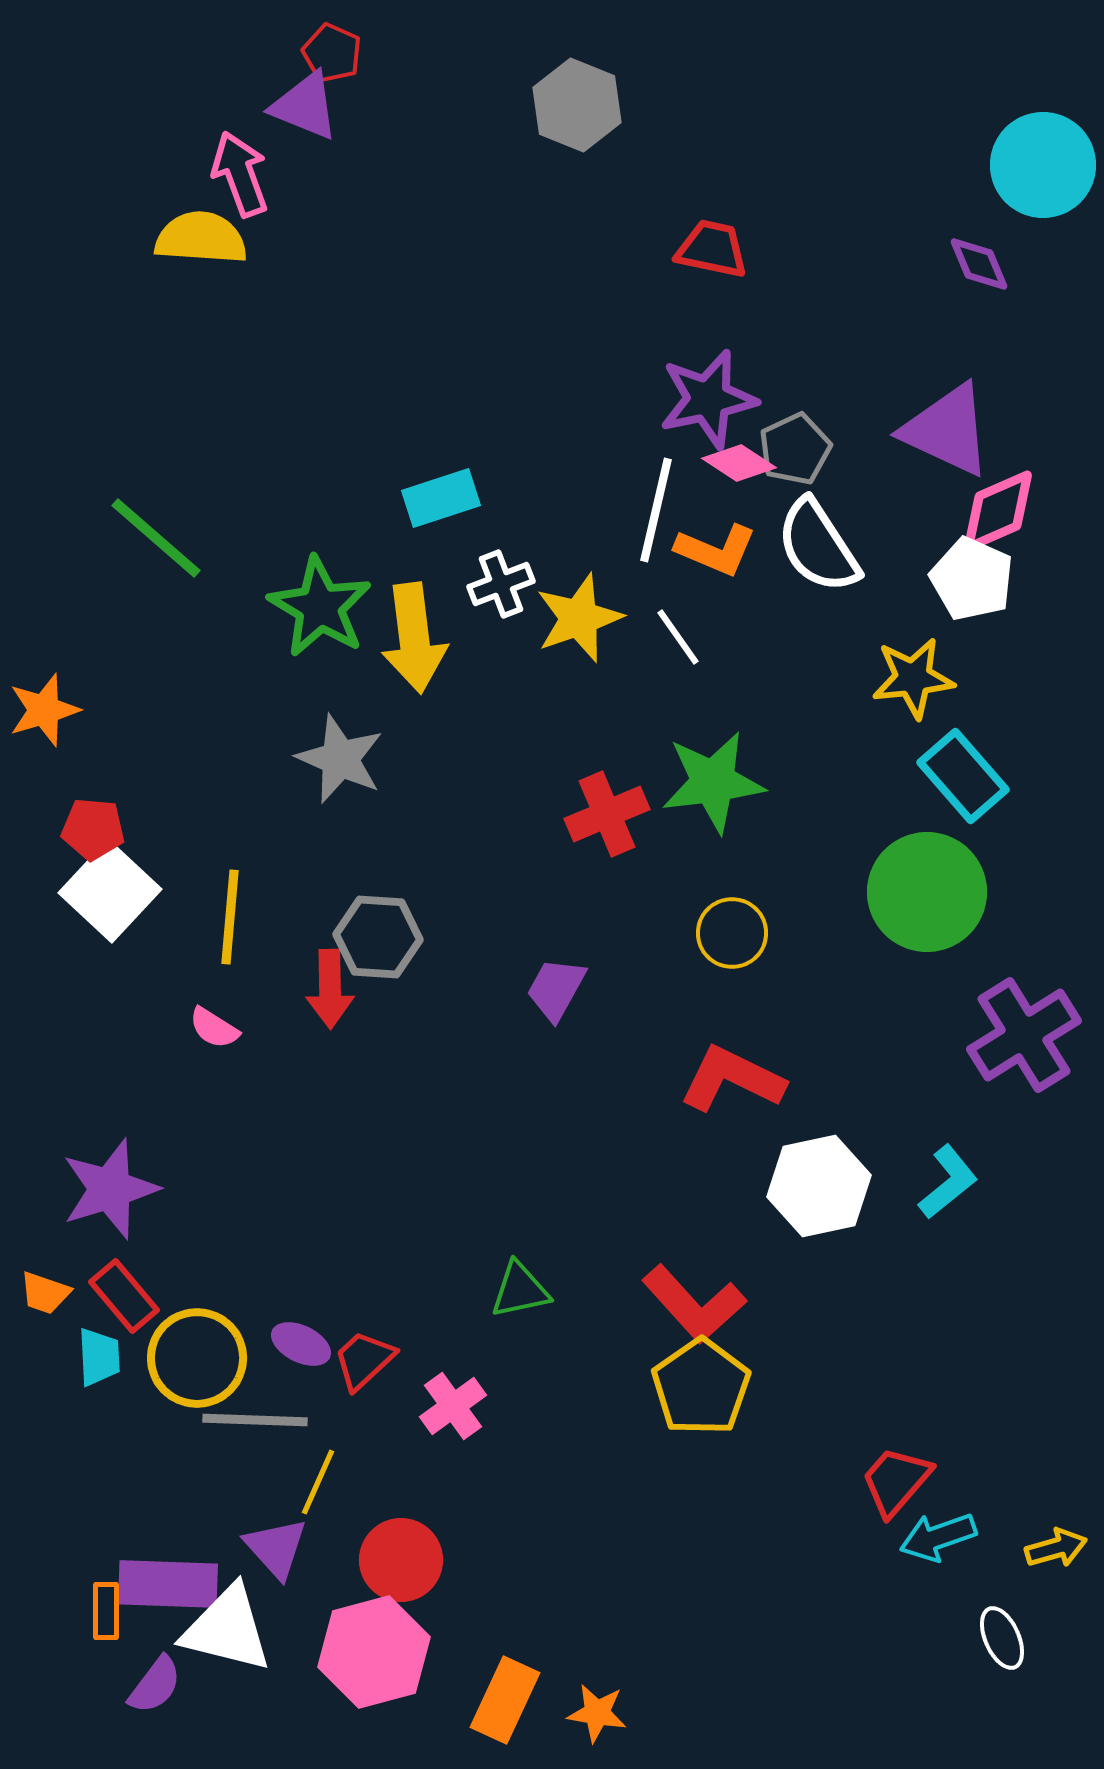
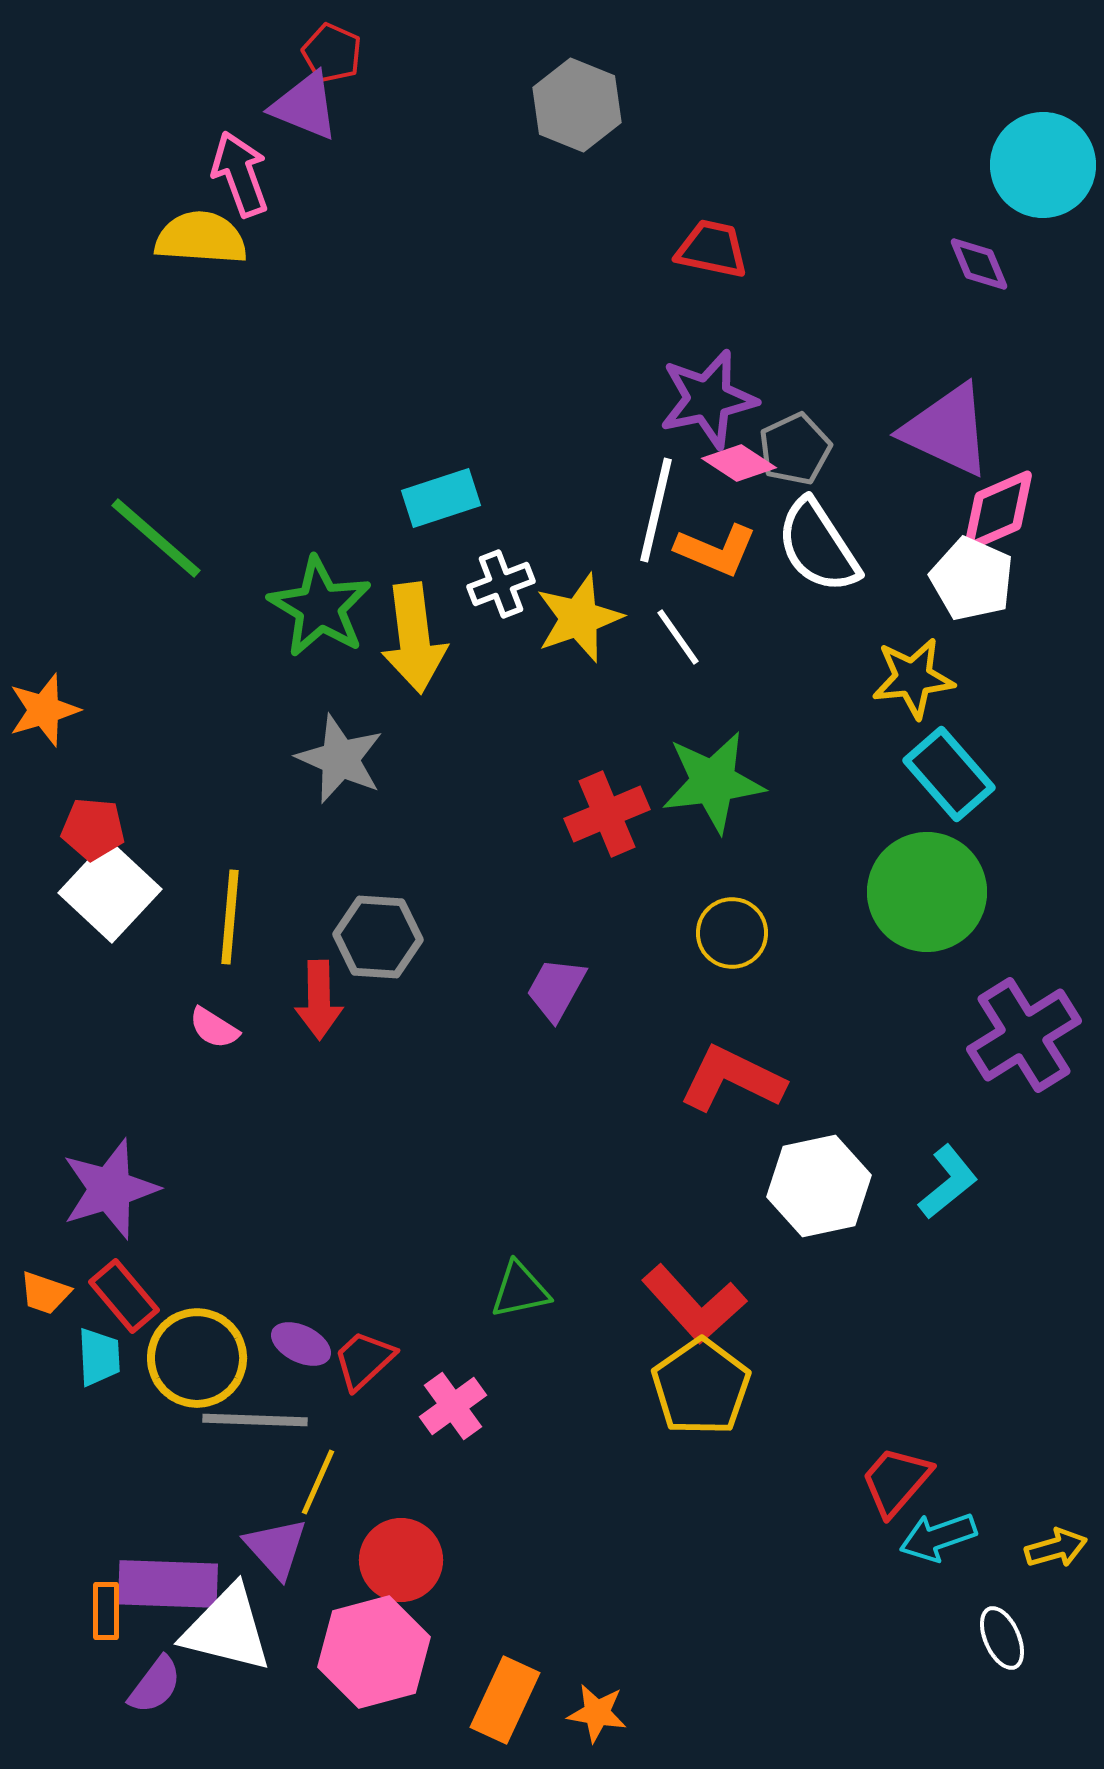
cyan rectangle at (963, 776): moved 14 px left, 2 px up
red arrow at (330, 989): moved 11 px left, 11 px down
